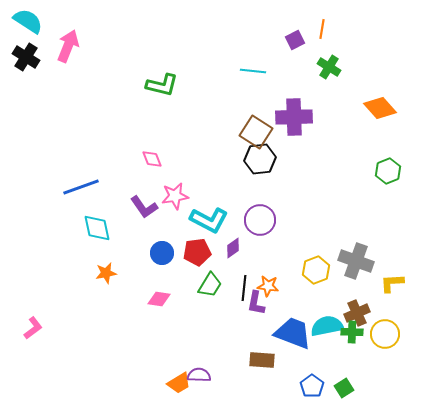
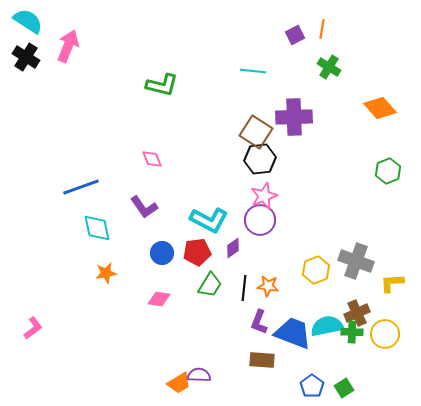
purple square at (295, 40): moved 5 px up
pink star at (175, 196): moved 89 px right; rotated 12 degrees counterclockwise
purple L-shape at (256, 303): moved 3 px right, 19 px down; rotated 10 degrees clockwise
